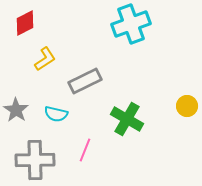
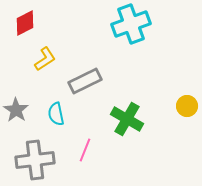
cyan semicircle: rotated 65 degrees clockwise
gray cross: rotated 6 degrees counterclockwise
